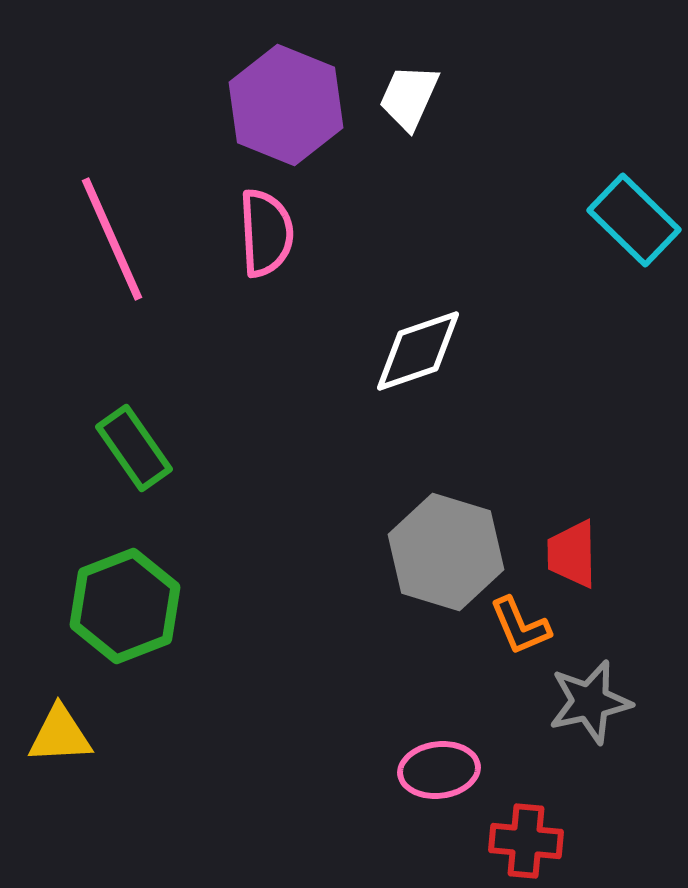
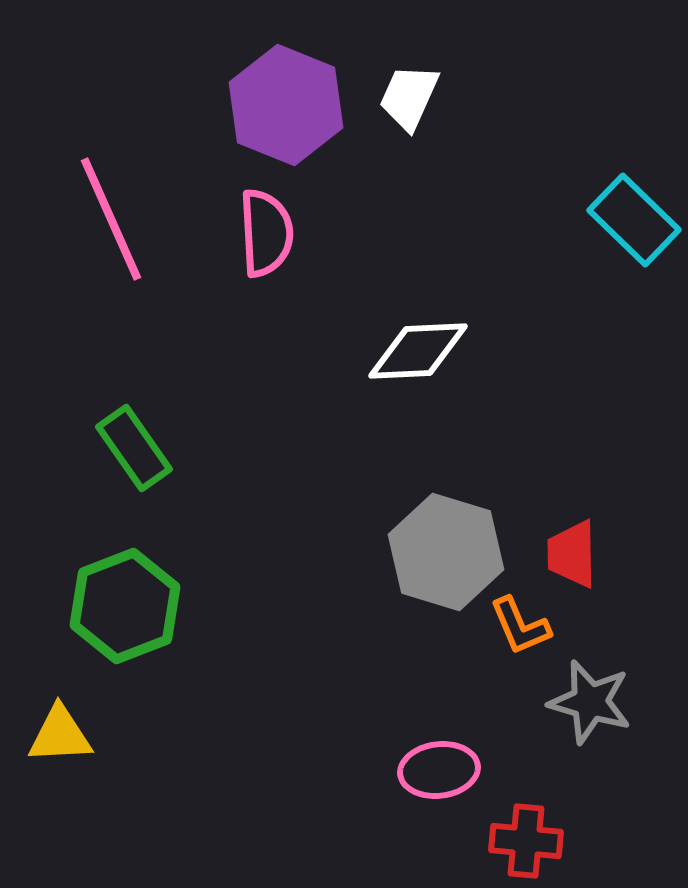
pink line: moved 1 px left, 20 px up
white diamond: rotated 16 degrees clockwise
gray star: rotated 28 degrees clockwise
